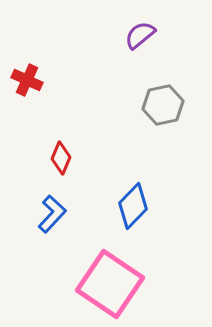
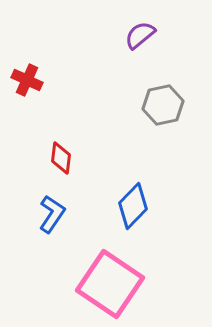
red diamond: rotated 16 degrees counterclockwise
blue L-shape: rotated 9 degrees counterclockwise
